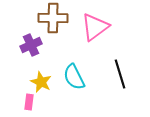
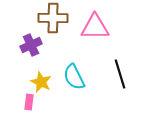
pink triangle: rotated 36 degrees clockwise
